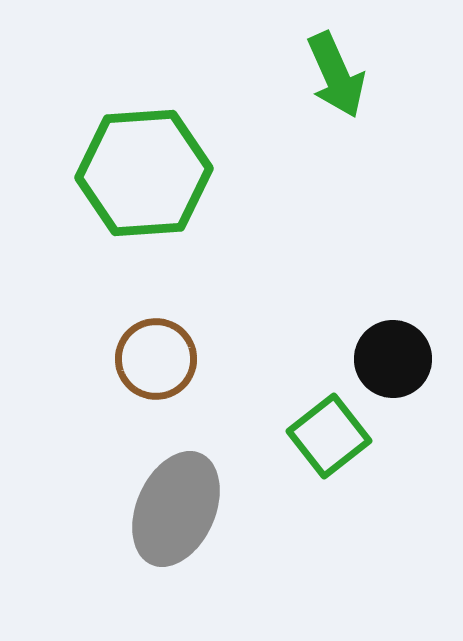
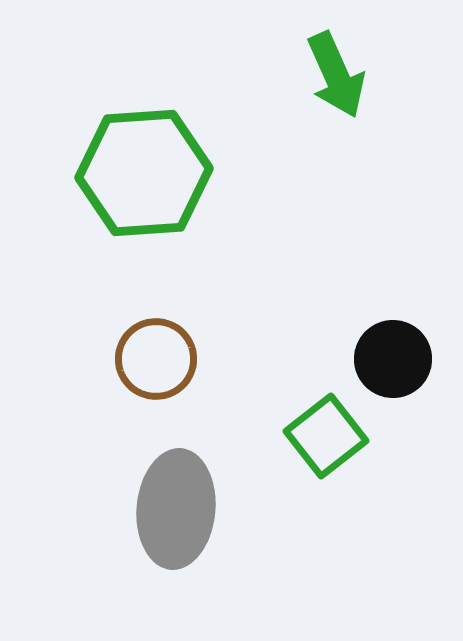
green square: moved 3 px left
gray ellipse: rotated 19 degrees counterclockwise
